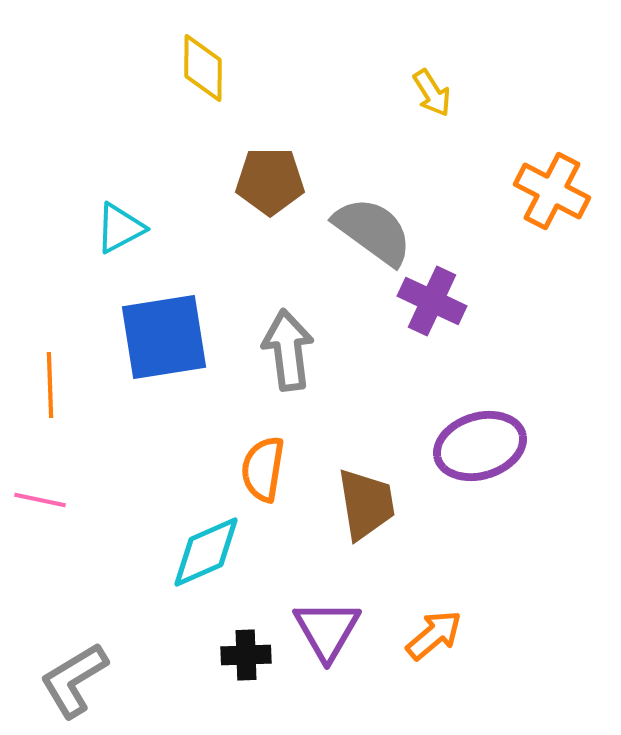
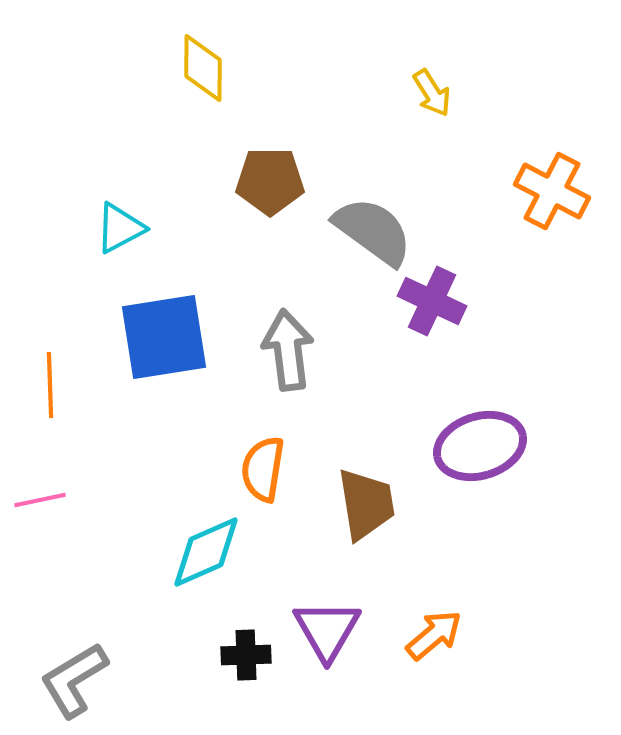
pink line: rotated 24 degrees counterclockwise
